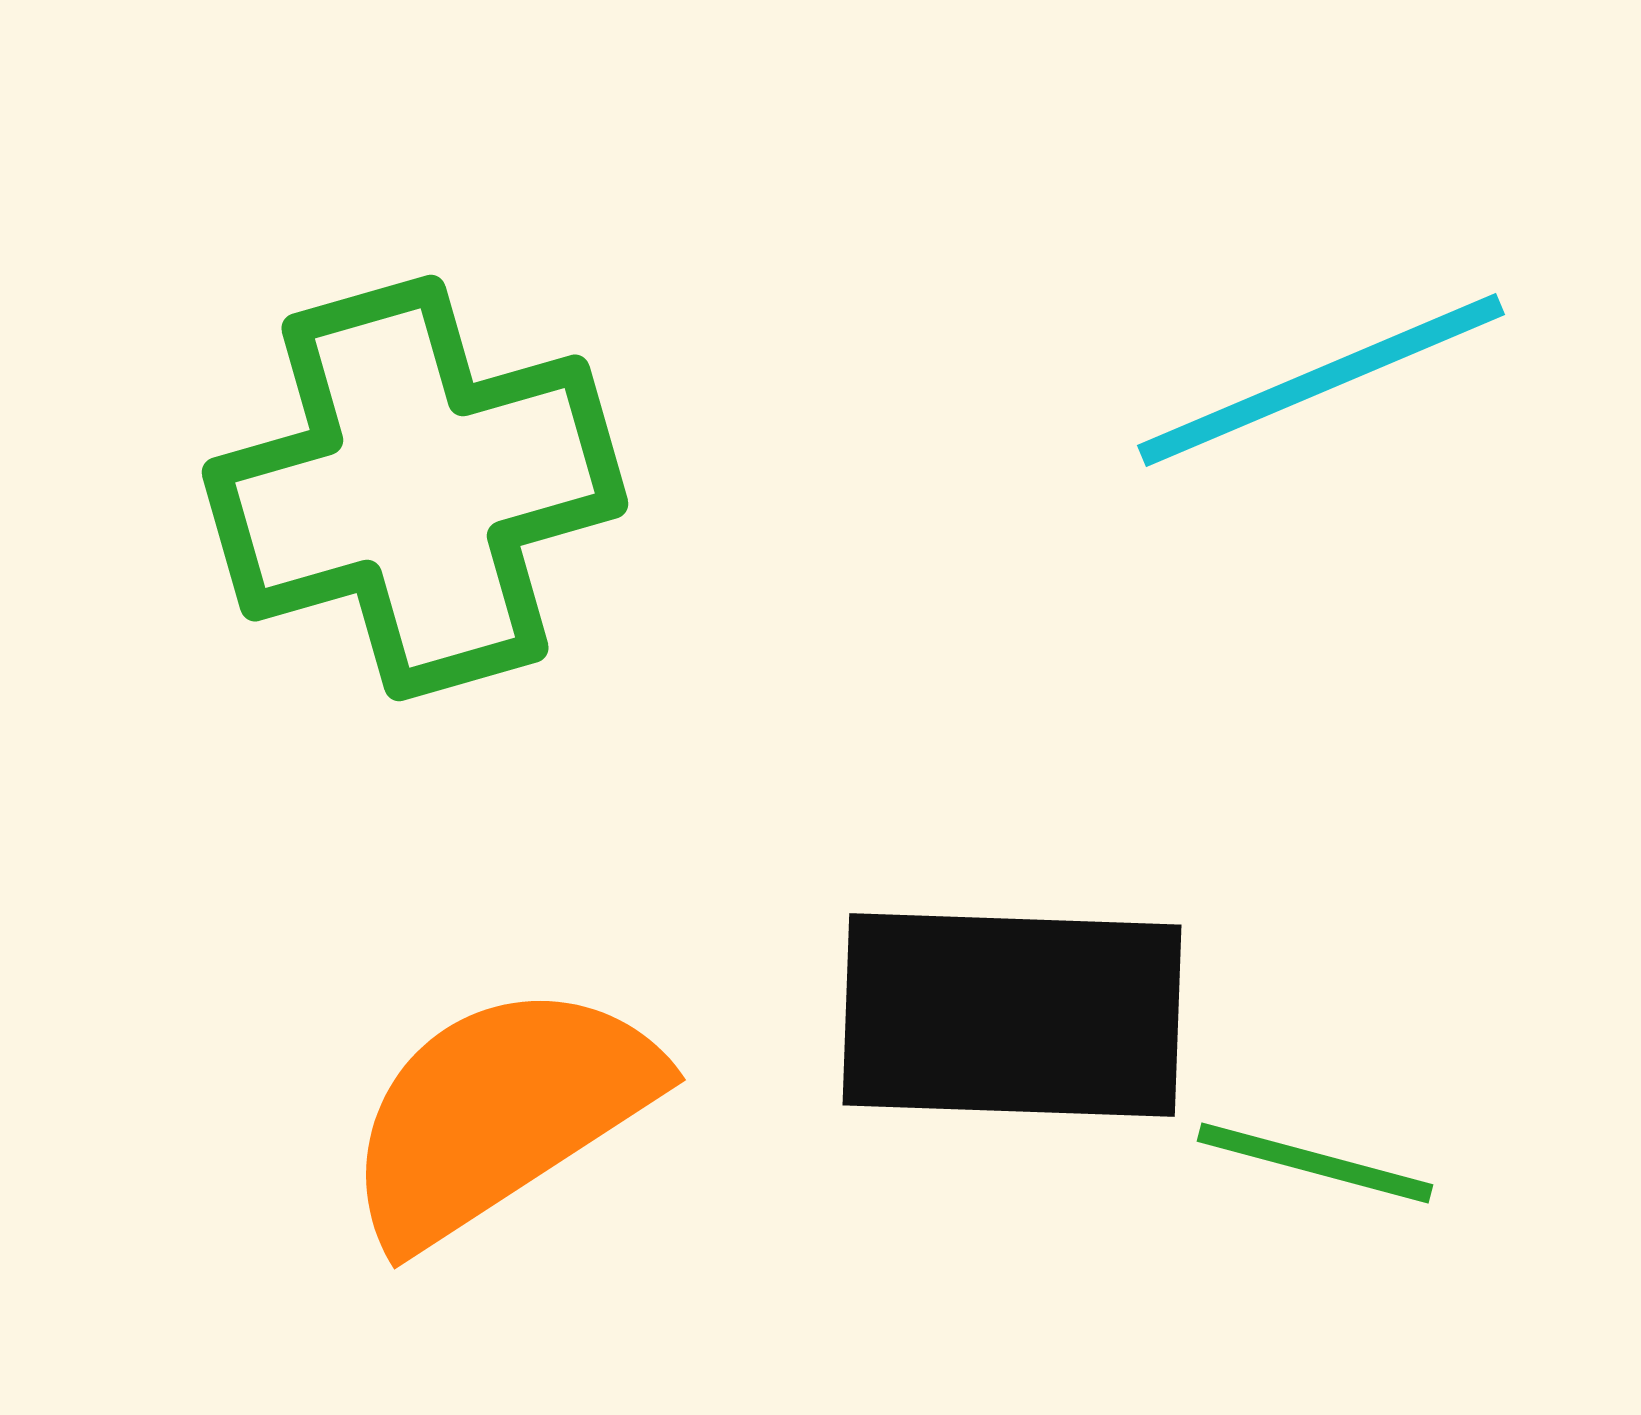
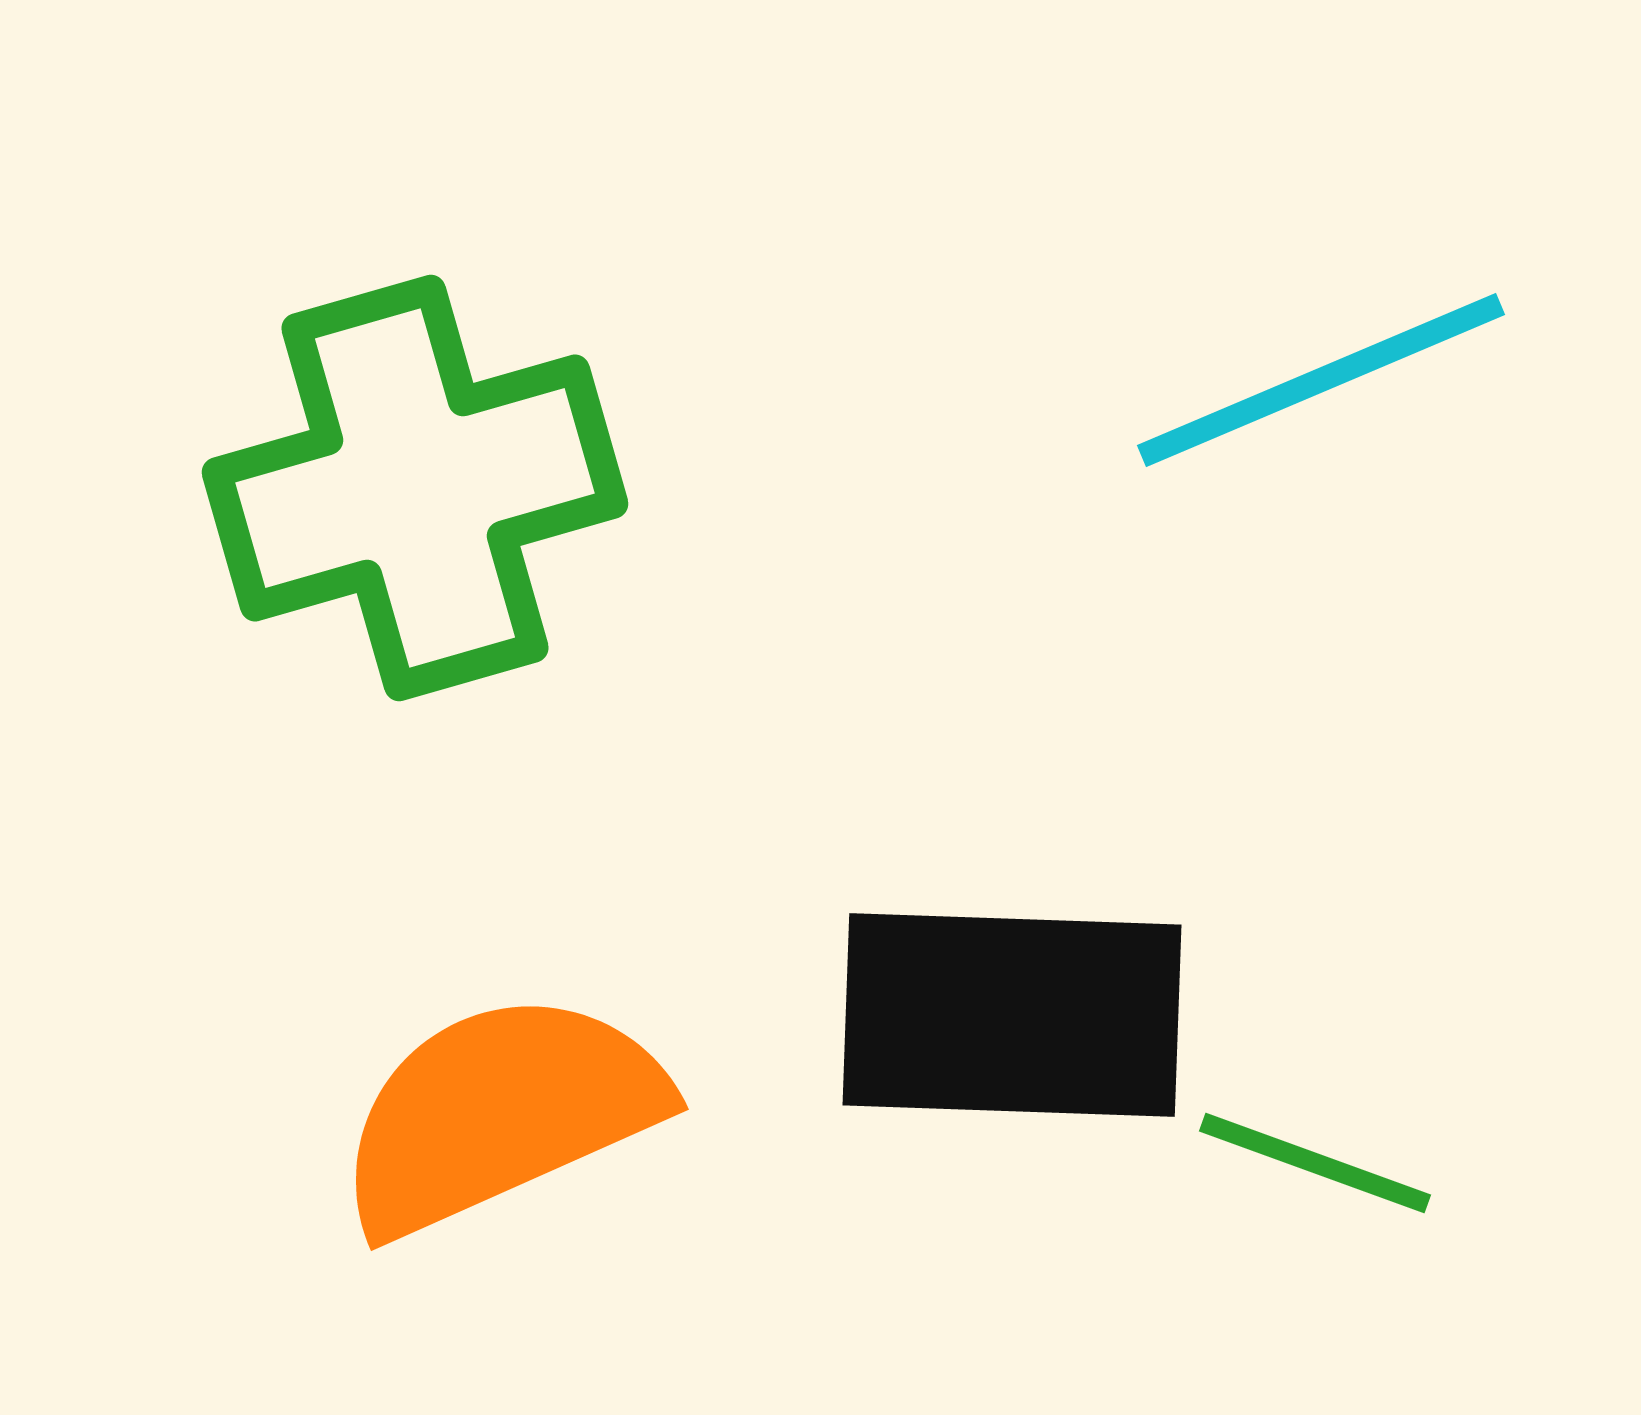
orange semicircle: rotated 9 degrees clockwise
green line: rotated 5 degrees clockwise
